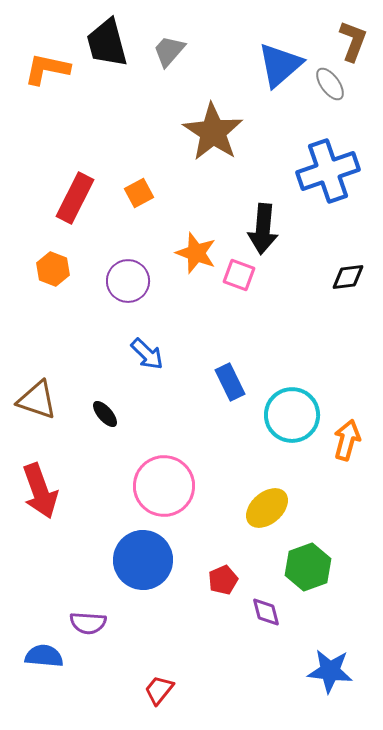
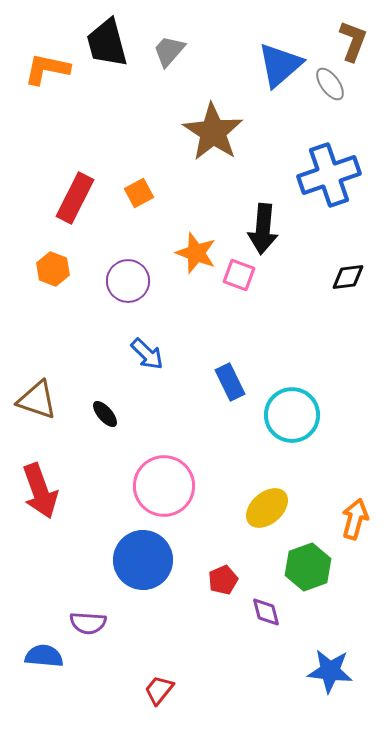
blue cross: moved 1 px right, 4 px down
orange arrow: moved 8 px right, 79 px down
